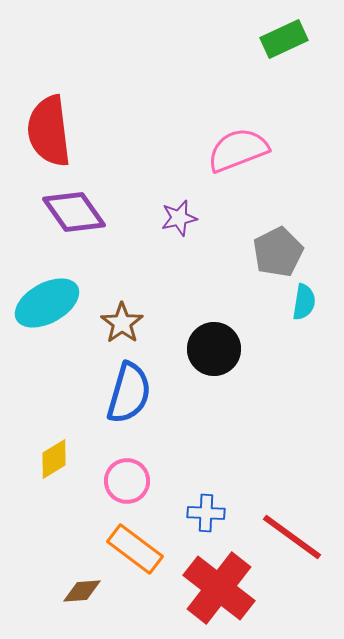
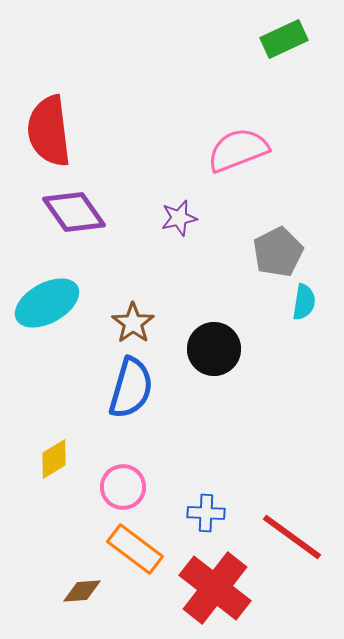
brown star: moved 11 px right
blue semicircle: moved 2 px right, 5 px up
pink circle: moved 4 px left, 6 px down
red cross: moved 4 px left
